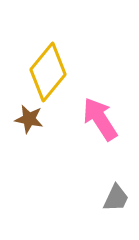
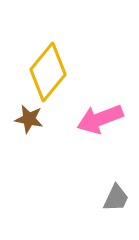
pink arrow: rotated 78 degrees counterclockwise
